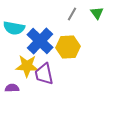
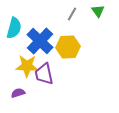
green triangle: moved 1 px right, 2 px up
cyan semicircle: rotated 85 degrees counterclockwise
purple semicircle: moved 6 px right, 5 px down; rotated 16 degrees counterclockwise
